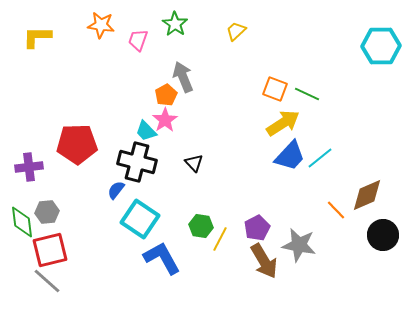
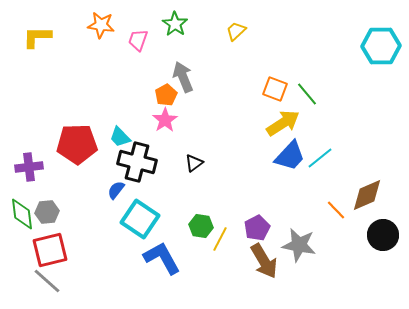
green line: rotated 25 degrees clockwise
cyan trapezoid: moved 26 px left, 6 px down
black triangle: rotated 36 degrees clockwise
green diamond: moved 8 px up
